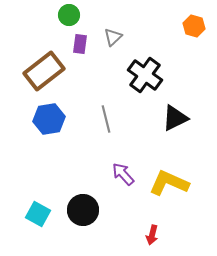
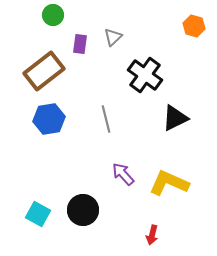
green circle: moved 16 px left
